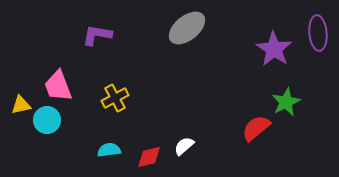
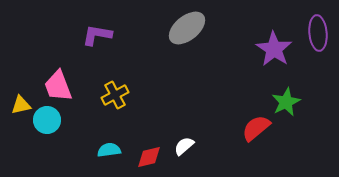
yellow cross: moved 3 px up
